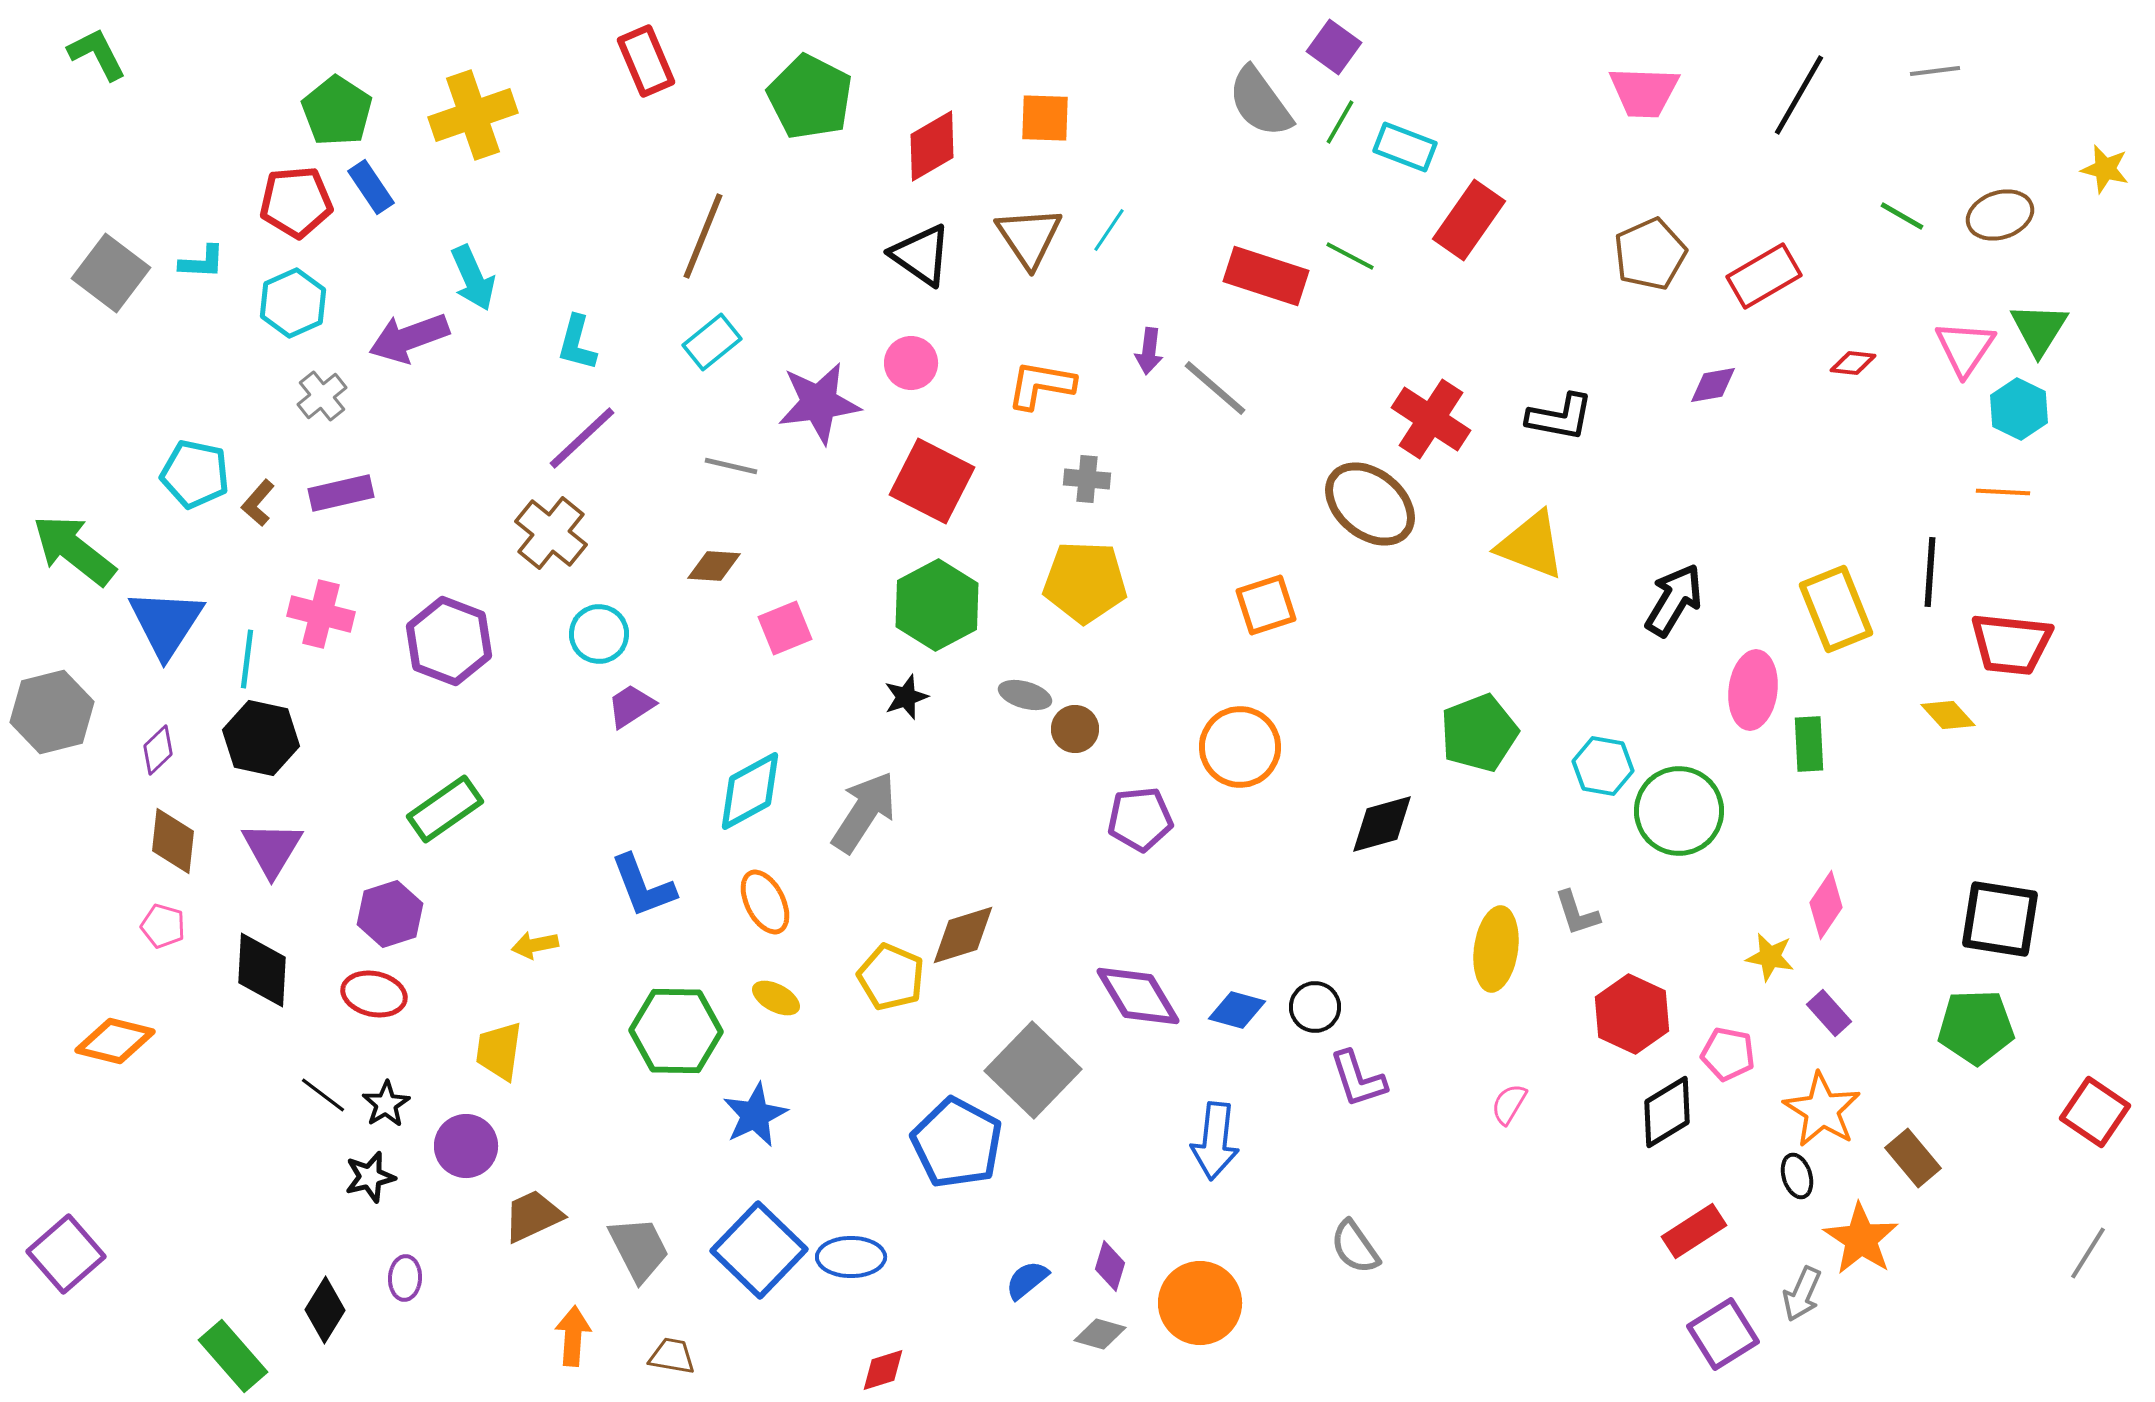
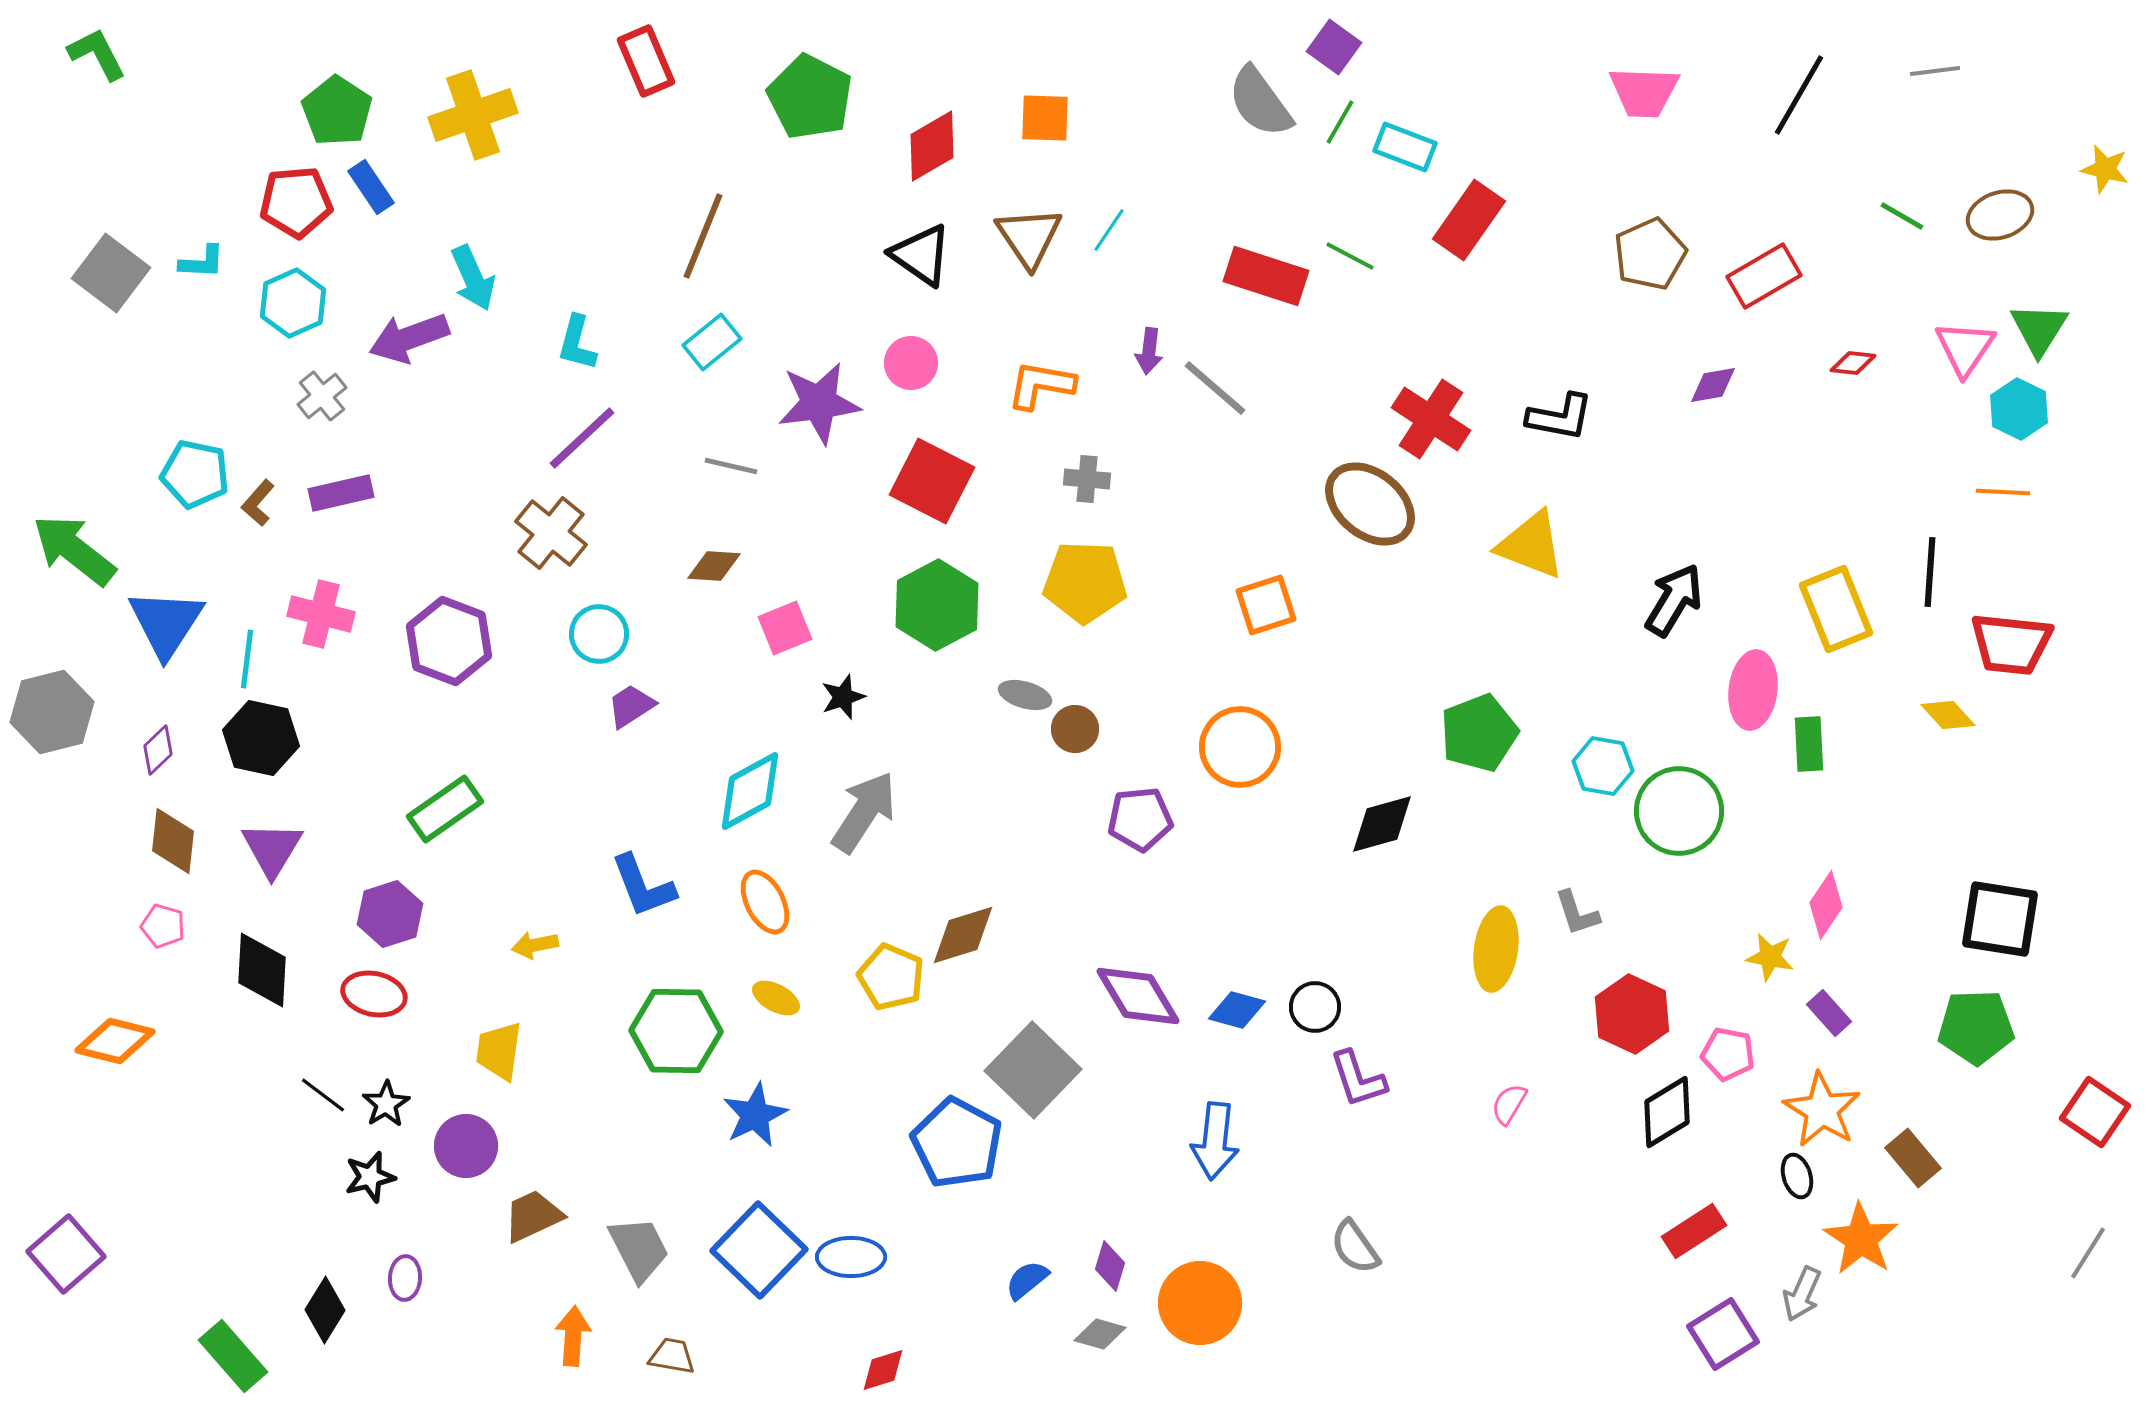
black star at (906, 697): moved 63 px left
